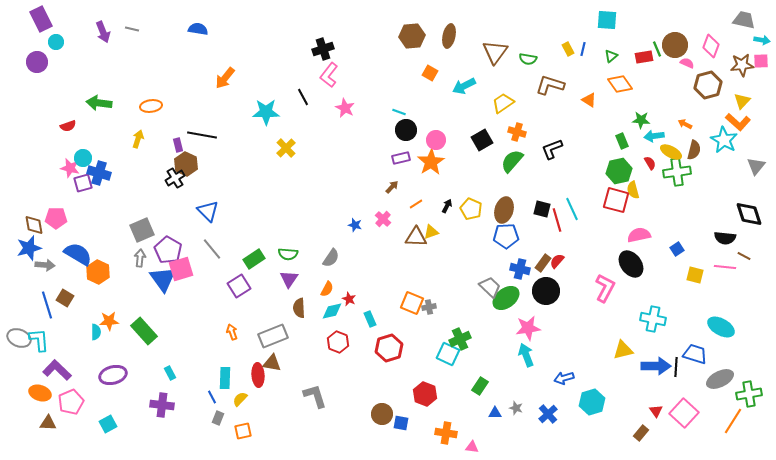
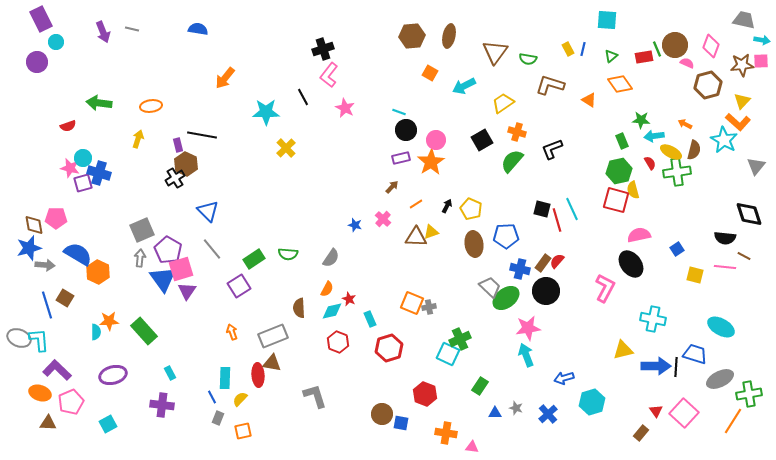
brown ellipse at (504, 210): moved 30 px left, 34 px down; rotated 25 degrees counterclockwise
purple triangle at (289, 279): moved 102 px left, 12 px down
